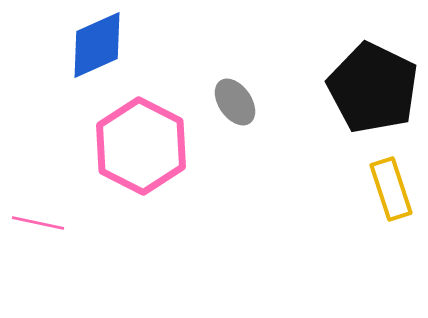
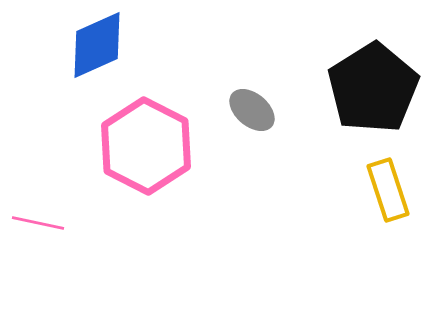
black pentagon: rotated 14 degrees clockwise
gray ellipse: moved 17 px right, 8 px down; rotated 15 degrees counterclockwise
pink hexagon: moved 5 px right
yellow rectangle: moved 3 px left, 1 px down
